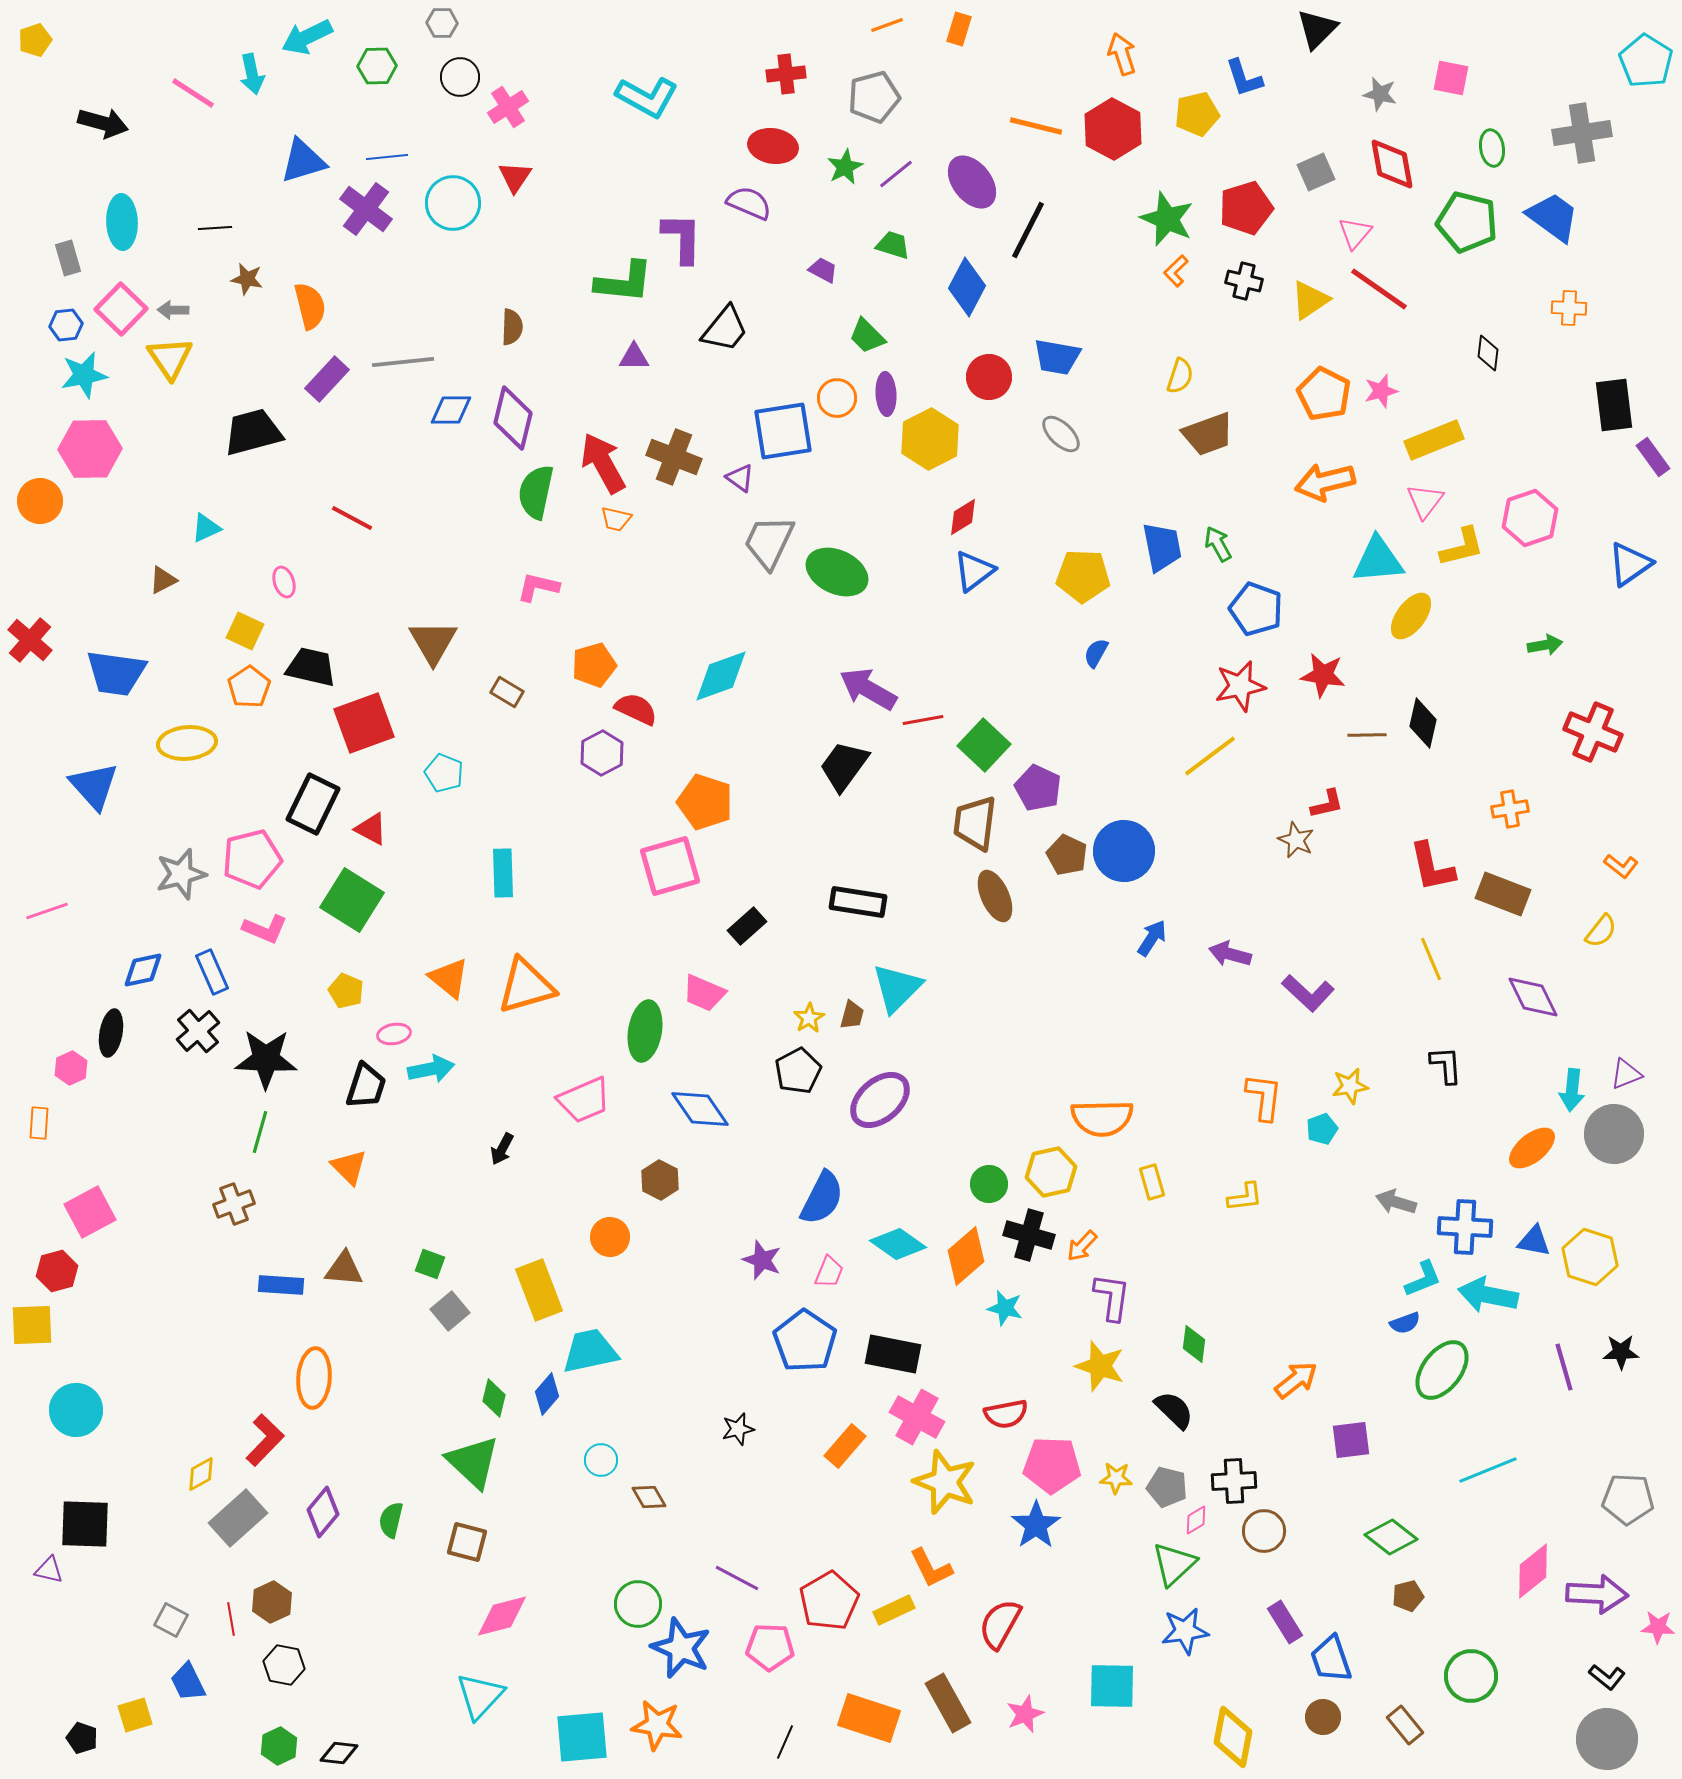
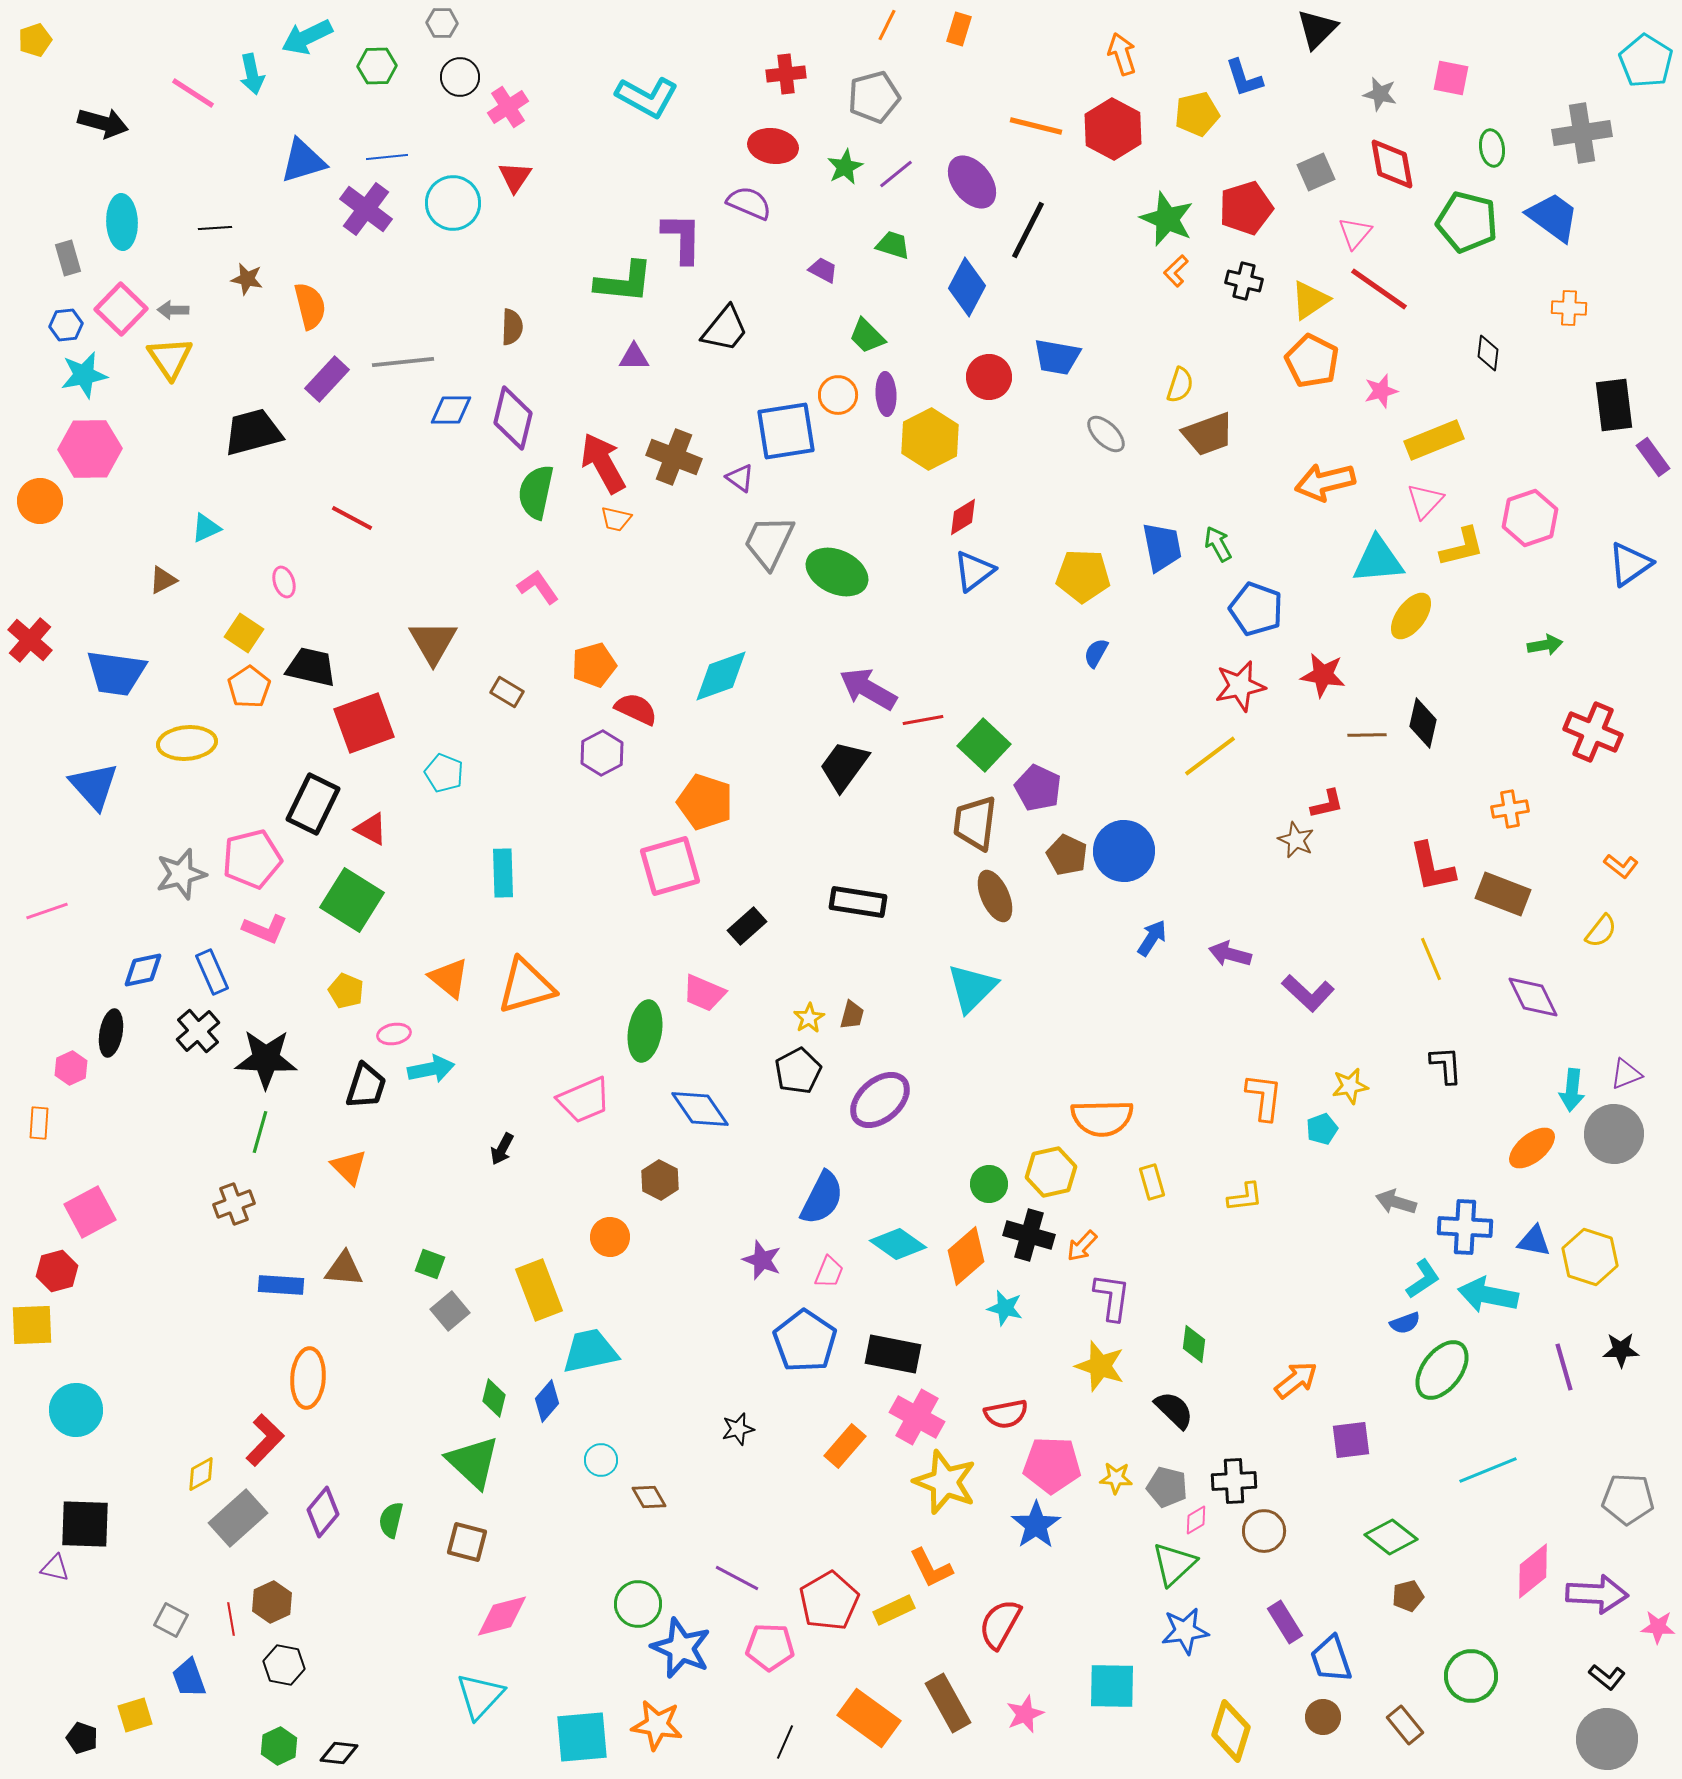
orange line at (887, 25): rotated 44 degrees counterclockwise
yellow semicircle at (1180, 376): moved 9 px down
orange pentagon at (1324, 394): moved 12 px left, 33 px up
orange circle at (837, 398): moved 1 px right, 3 px up
blue square at (783, 431): moved 3 px right
gray ellipse at (1061, 434): moved 45 px right
pink triangle at (1425, 501): rotated 6 degrees clockwise
pink L-shape at (538, 587): rotated 42 degrees clockwise
yellow square at (245, 631): moved 1 px left, 2 px down; rotated 9 degrees clockwise
cyan triangle at (897, 988): moved 75 px right
cyan L-shape at (1423, 1279): rotated 12 degrees counterclockwise
black star at (1621, 1352): moved 2 px up
orange ellipse at (314, 1378): moved 6 px left
blue diamond at (547, 1394): moved 7 px down
purple triangle at (49, 1570): moved 6 px right, 2 px up
blue trapezoid at (188, 1682): moved 1 px right, 4 px up; rotated 6 degrees clockwise
orange rectangle at (869, 1718): rotated 18 degrees clockwise
yellow diamond at (1233, 1737): moved 2 px left, 6 px up; rotated 6 degrees clockwise
